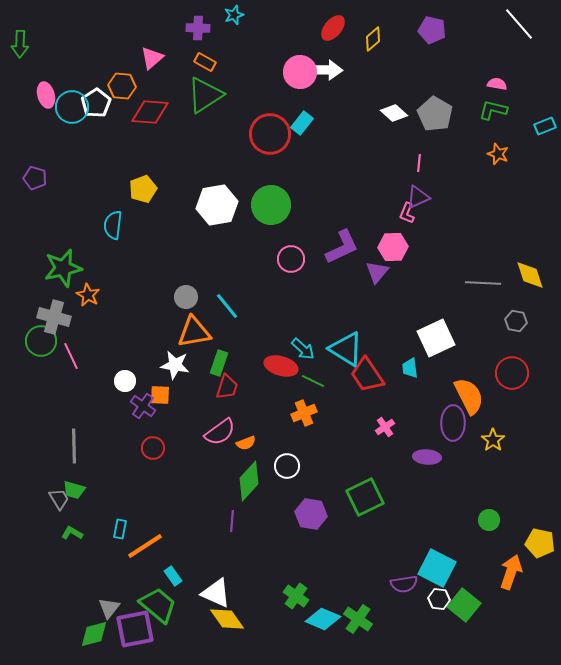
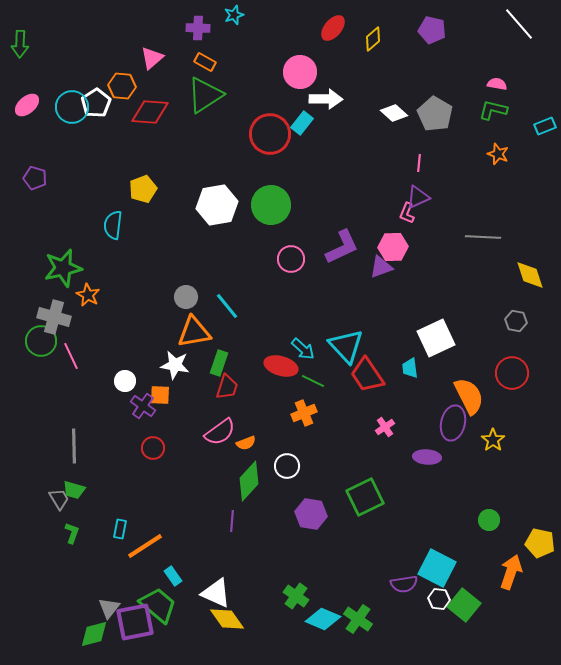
white arrow at (326, 70): moved 29 px down
pink ellipse at (46, 95): moved 19 px left, 10 px down; rotated 65 degrees clockwise
purple triangle at (377, 272): moved 4 px right, 5 px up; rotated 30 degrees clockwise
gray line at (483, 283): moved 46 px up
cyan triangle at (346, 349): moved 3 px up; rotated 15 degrees clockwise
purple ellipse at (453, 423): rotated 12 degrees clockwise
green L-shape at (72, 533): rotated 80 degrees clockwise
purple square at (135, 629): moved 7 px up
